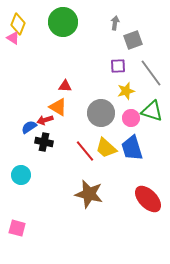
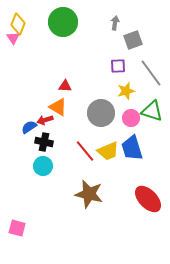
pink triangle: rotated 24 degrees clockwise
yellow trapezoid: moved 2 px right, 3 px down; rotated 65 degrees counterclockwise
cyan circle: moved 22 px right, 9 px up
